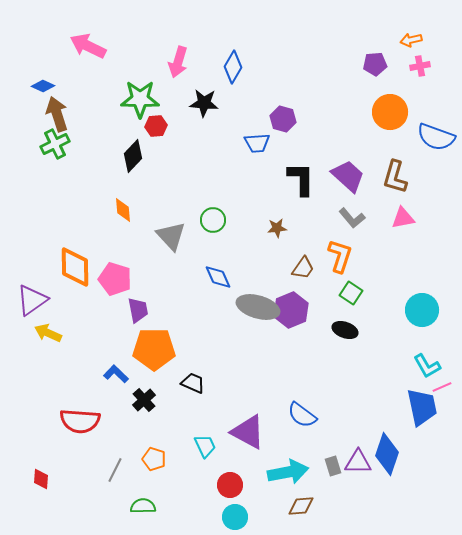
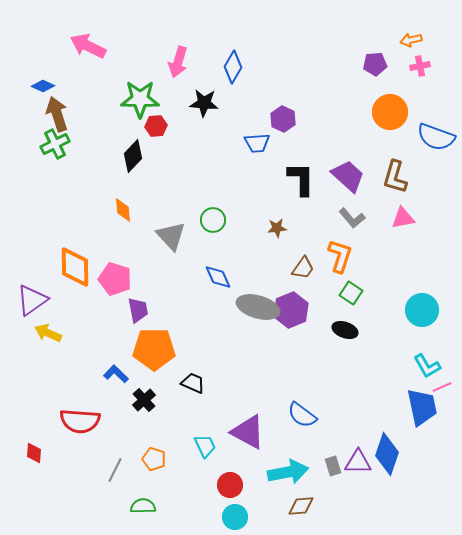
purple hexagon at (283, 119): rotated 10 degrees clockwise
red diamond at (41, 479): moved 7 px left, 26 px up
